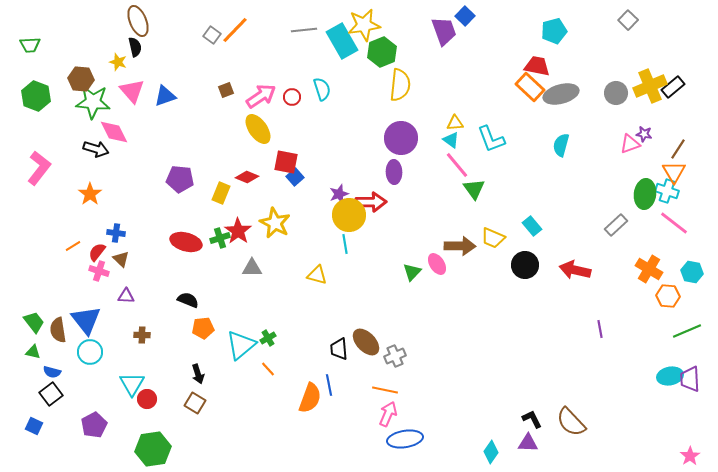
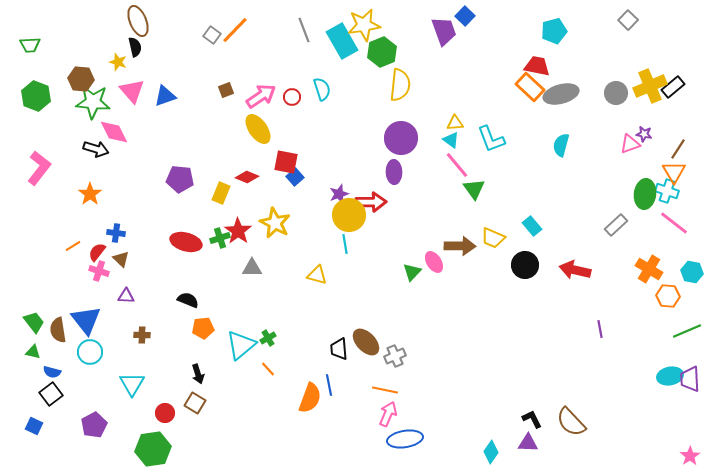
gray line at (304, 30): rotated 75 degrees clockwise
pink ellipse at (437, 264): moved 3 px left, 2 px up
red circle at (147, 399): moved 18 px right, 14 px down
